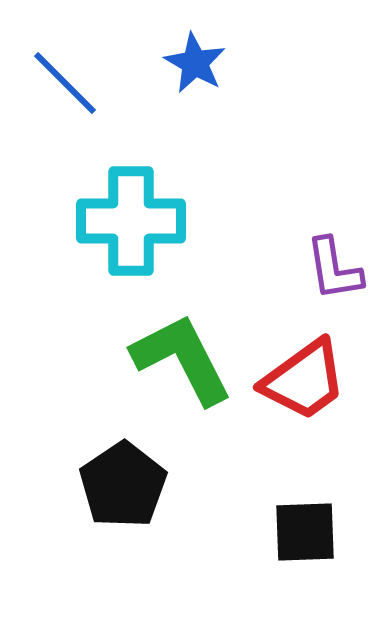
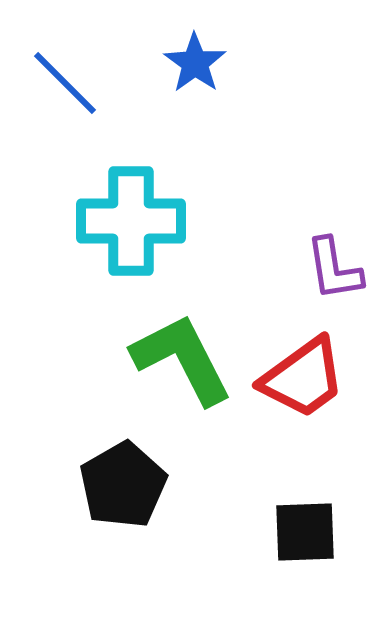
blue star: rotated 6 degrees clockwise
red trapezoid: moved 1 px left, 2 px up
black pentagon: rotated 4 degrees clockwise
